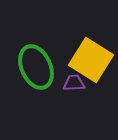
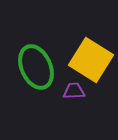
purple trapezoid: moved 8 px down
